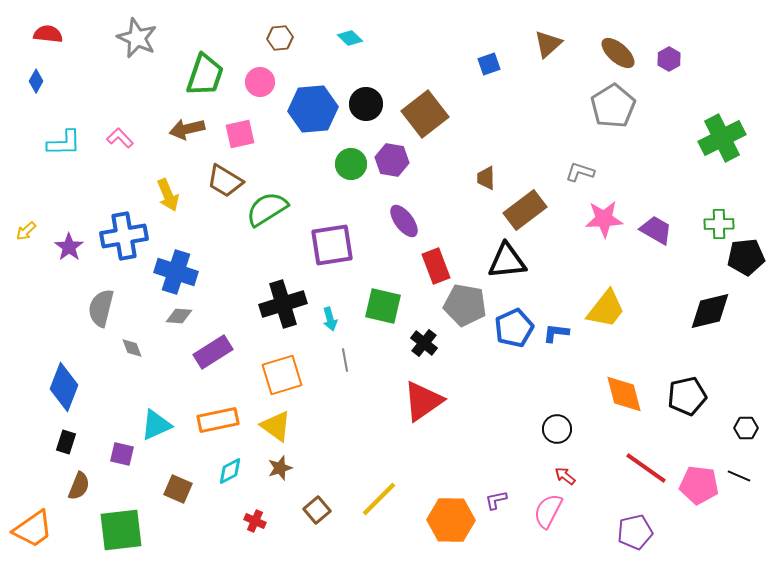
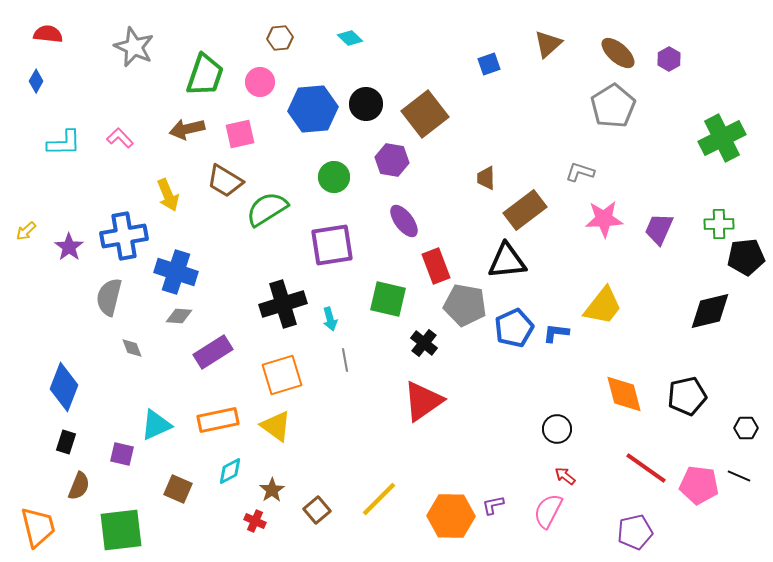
gray star at (137, 38): moved 3 px left, 9 px down
green circle at (351, 164): moved 17 px left, 13 px down
purple trapezoid at (656, 230): moved 3 px right, 1 px up; rotated 96 degrees counterclockwise
green square at (383, 306): moved 5 px right, 7 px up
gray semicircle at (101, 308): moved 8 px right, 11 px up
yellow trapezoid at (606, 309): moved 3 px left, 3 px up
brown star at (280, 468): moved 8 px left, 22 px down; rotated 15 degrees counterclockwise
purple L-shape at (496, 500): moved 3 px left, 5 px down
orange hexagon at (451, 520): moved 4 px up
orange trapezoid at (33, 529): moved 5 px right, 2 px up; rotated 69 degrees counterclockwise
